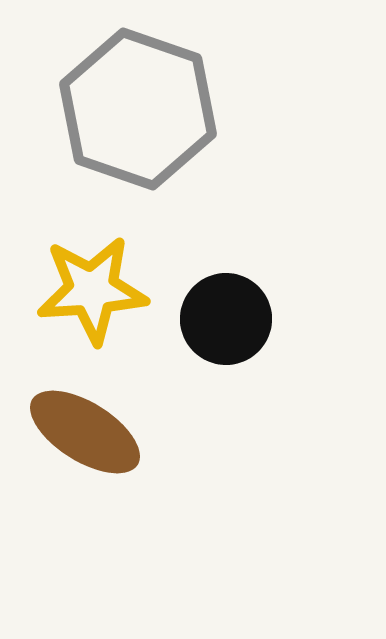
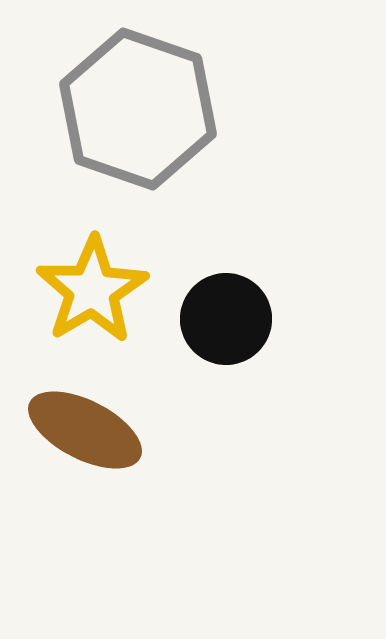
yellow star: rotated 27 degrees counterclockwise
brown ellipse: moved 2 px up; rotated 5 degrees counterclockwise
